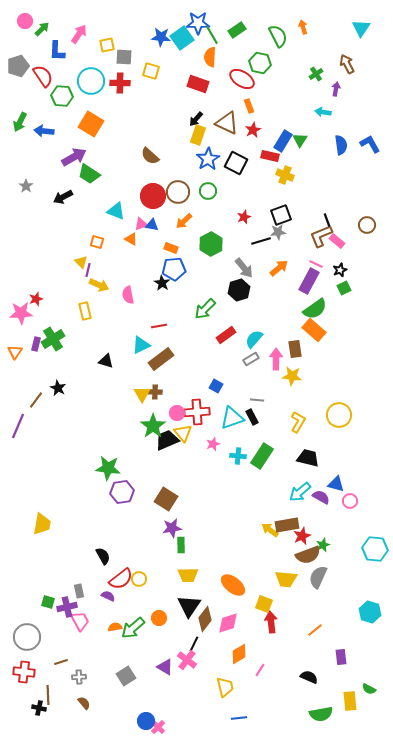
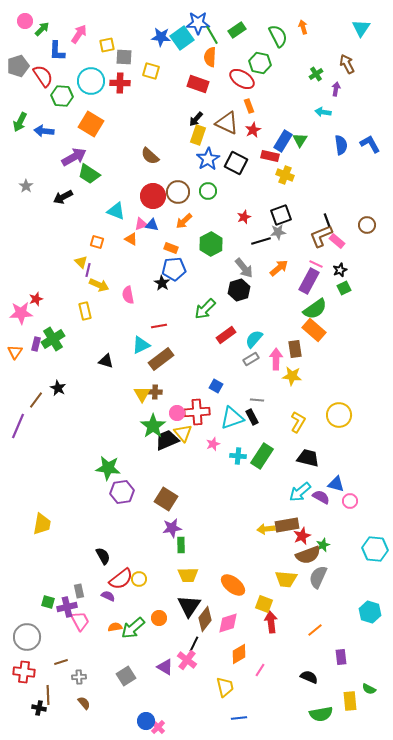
yellow arrow at (270, 530): moved 4 px left, 1 px up; rotated 42 degrees counterclockwise
